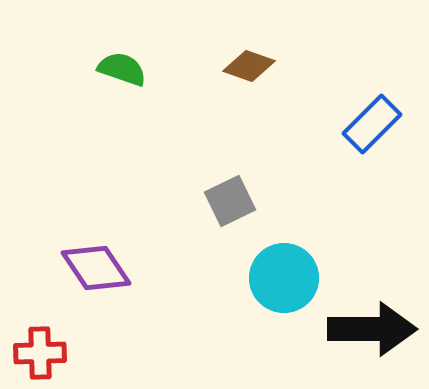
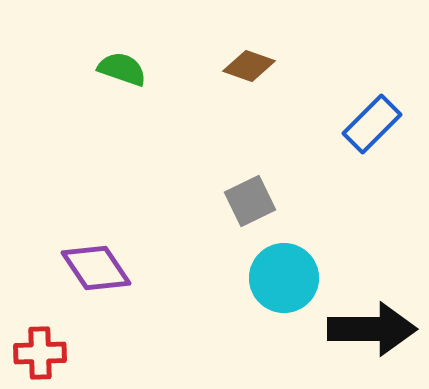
gray square: moved 20 px right
